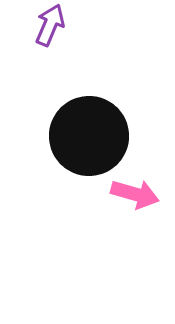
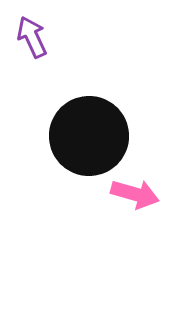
purple arrow: moved 18 px left, 12 px down; rotated 48 degrees counterclockwise
